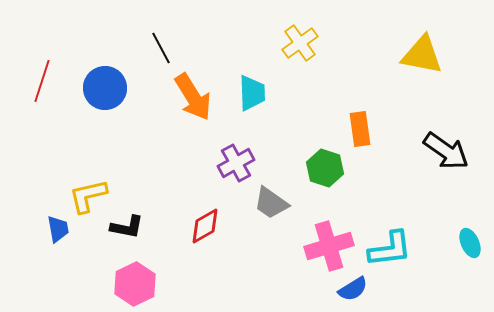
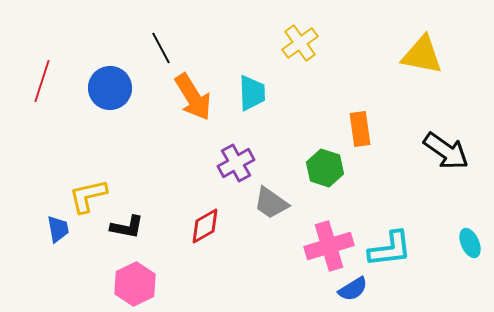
blue circle: moved 5 px right
